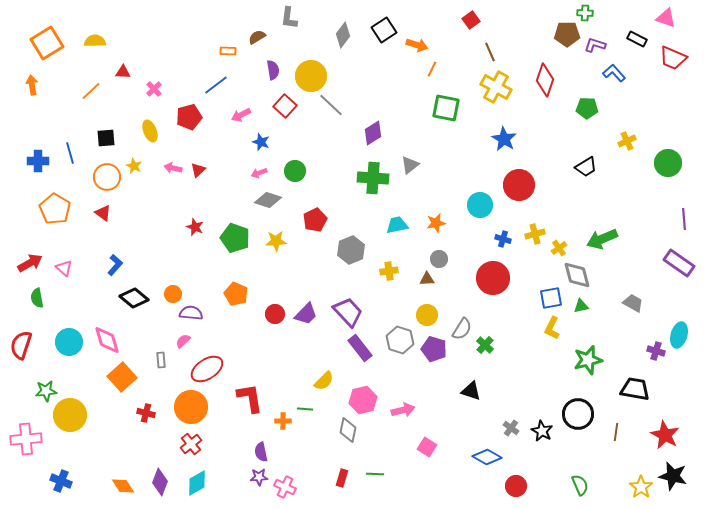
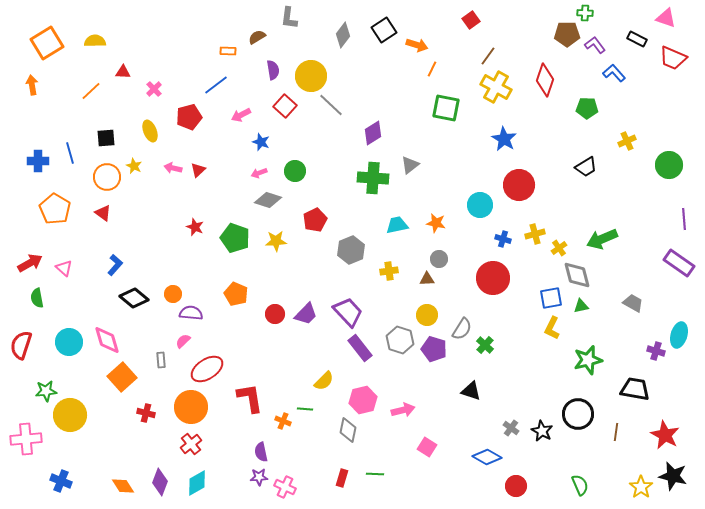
purple L-shape at (595, 45): rotated 35 degrees clockwise
brown line at (490, 52): moved 2 px left, 4 px down; rotated 60 degrees clockwise
green circle at (668, 163): moved 1 px right, 2 px down
orange star at (436, 223): rotated 24 degrees clockwise
orange cross at (283, 421): rotated 21 degrees clockwise
